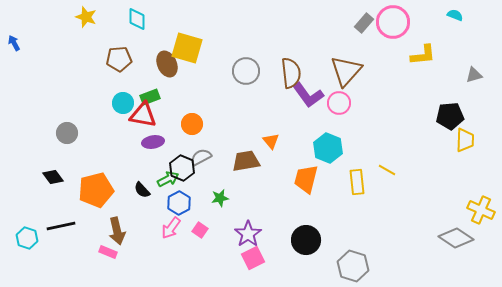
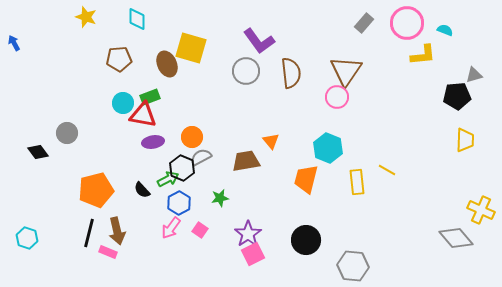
cyan semicircle at (455, 15): moved 10 px left, 15 px down
pink circle at (393, 22): moved 14 px right, 1 px down
yellow square at (187, 48): moved 4 px right
brown triangle at (346, 71): rotated 8 degrees counterclockwise
purple L-shape at (308, 95): moved 49 px left, 54 px up
pink circle at (339, 103): moved 2 px left, 6 px up
black pentagon at (450, 116): moved 7 px right, 20 px up
orange circle at (192, 124): moved 13 px down
black diamond at (53, 177): moved 15 px left, 25 px up
black line at (61, 226): moved 28 px right, 7 px down; rotated 64 degrees counterclockwise
gray diamond at (456, 238): rotated 16 degrees clockwise
pink square at (253, 258): moved 4 px up
gray hexagon at (353, 266): rotated 12 degrees counterclockwise
